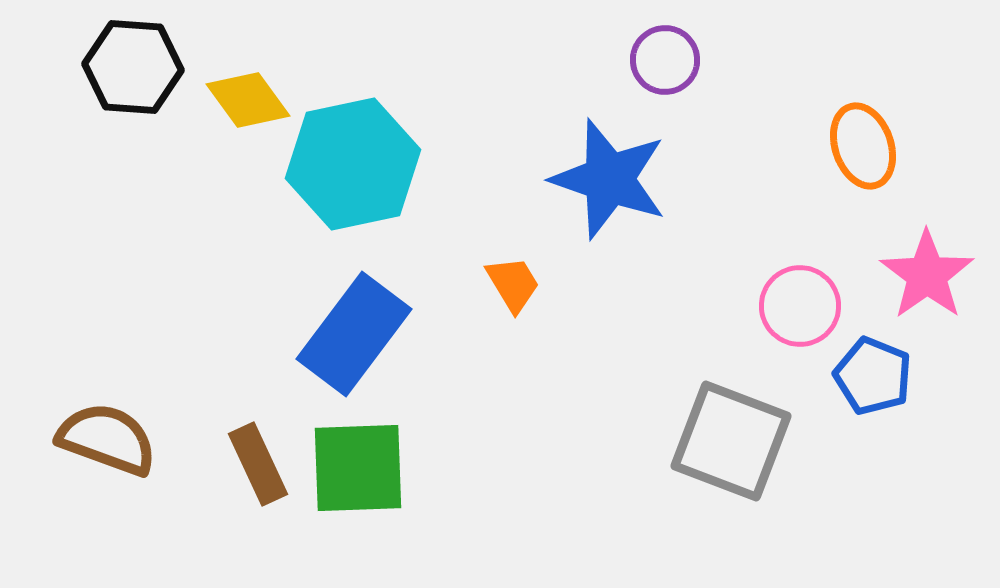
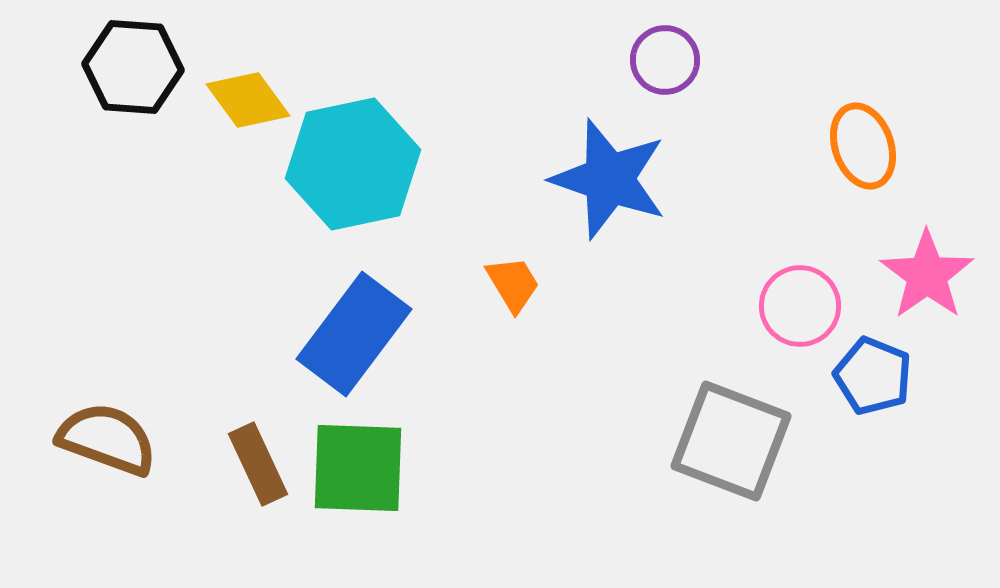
green square: rotated 4 degrees clockwise
